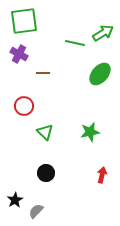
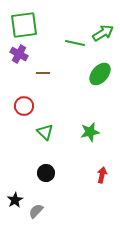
green square: moved 4 px down
